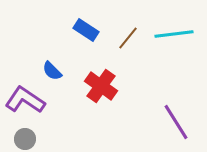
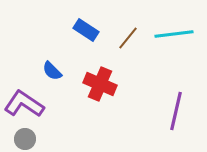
red cross: moved 1 px left, 2 px up; rotated 12 degrees counterclockwise
purple L-shape: moved 1 px left, 4 px down
purple line: moved 11 px up; rotated 45 degrees clockwise
